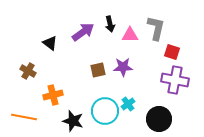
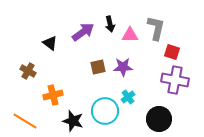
brown square: moved 3 px up
cyan cross: moved 7 px up
orange line: moved 1 px right, 4 px down; rotated 20 degrees clockwise
